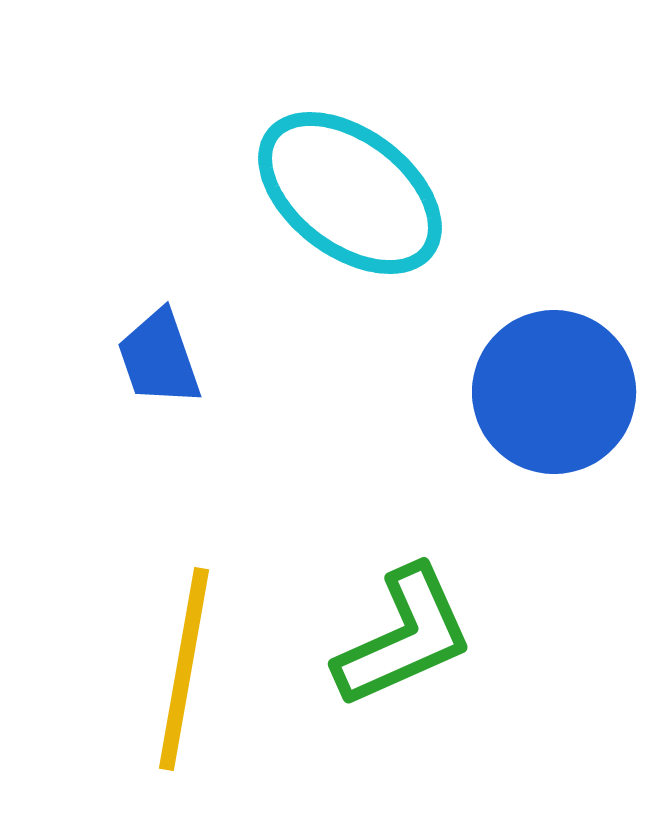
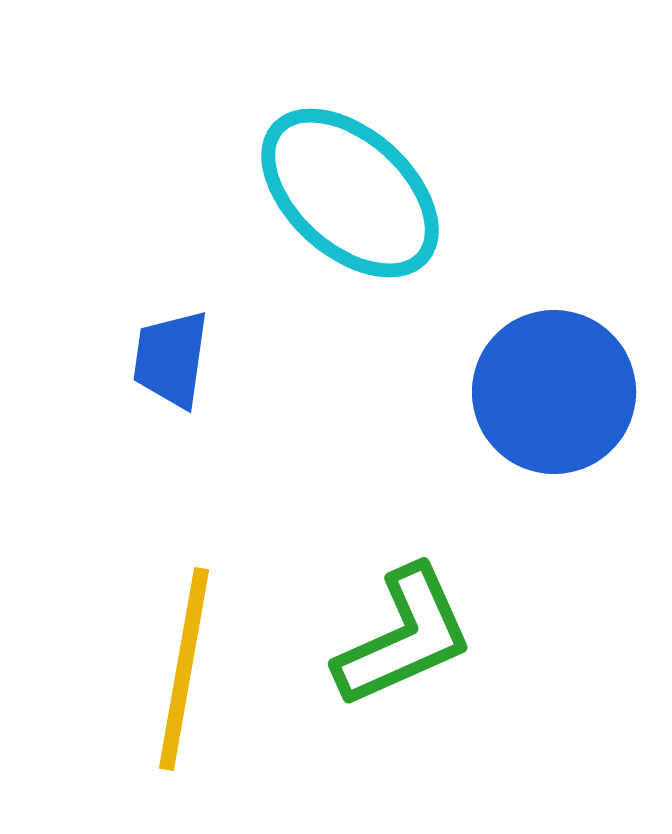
cyan ellipse: rotated 5 degrees clockwise
blue trapezoid: moved 12 px right, 1 px down; rotated 27 degrees clockwise
